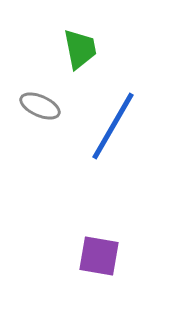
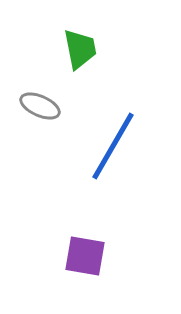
blue line: moved 20 px down
purple square: moved 14 px left
